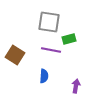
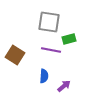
purple arrow: moved 12 px left; rotated 40 degrees clockwise
